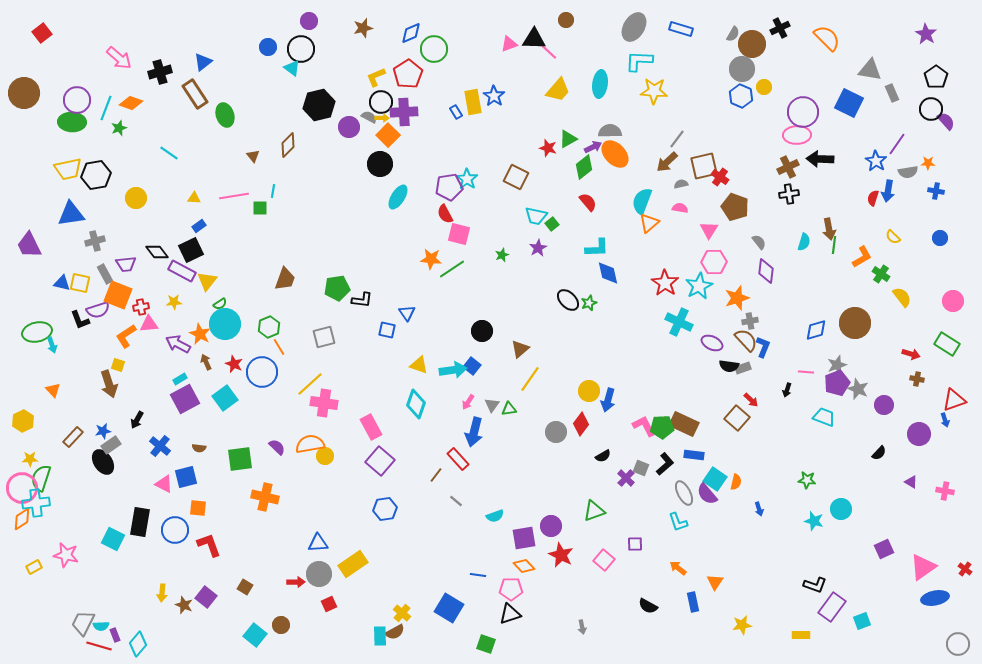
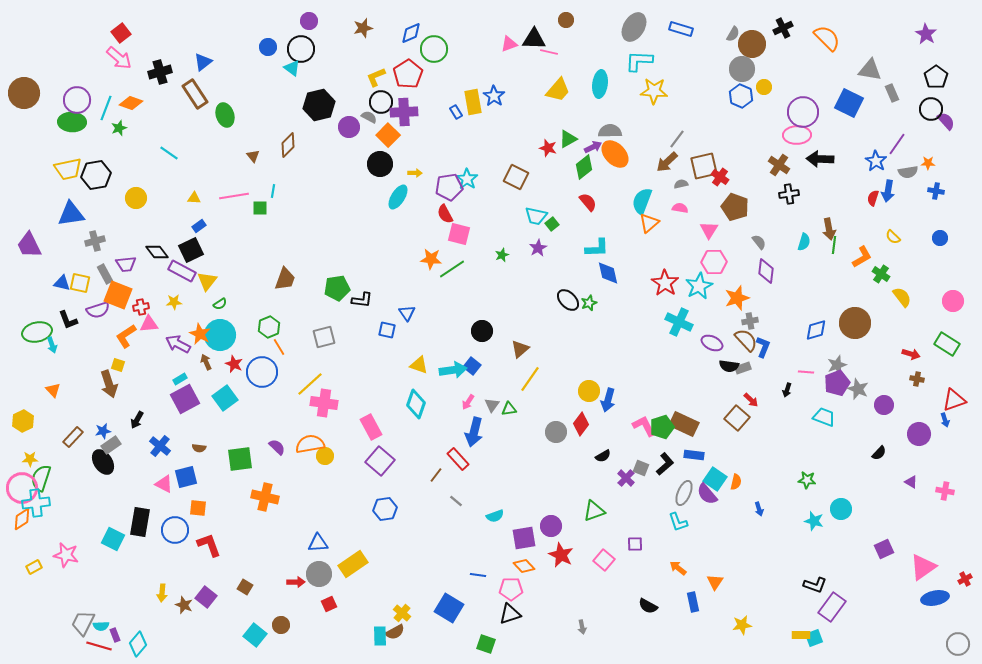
black cross at (780, 28): moved 3 px right
red square at (42, 33): moved 79 px right
pink line at (549, 52): rotated 30 degrees counterclockwise
yellow arrow at (382, 118): moved 33 px right, 55 px down
brown cross at (788, 167): moved 9 px left, 2 px up; rotated 30 degrees counterclockwise
black L-shape at (80, 320): moved 12 px left
cyan circle at (225, 324): moved 5 px left, 11 px down
green pentagon at (662, 427): rotated 15 degrees counterclockwise
gray ellipse at (684, 493): rotated 50 degrees clockwise
red cross at (965, 569): moved 10 px down; rotated 24 degrees clockwise
cyan square at (862, 621): moved 48 px left, 17 px down
